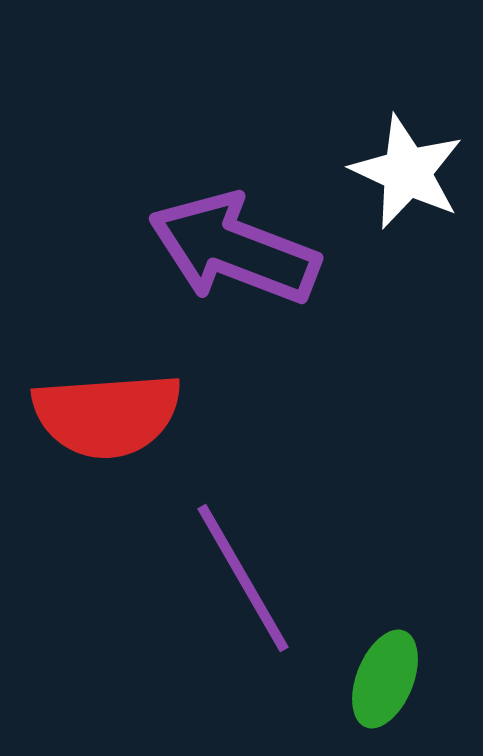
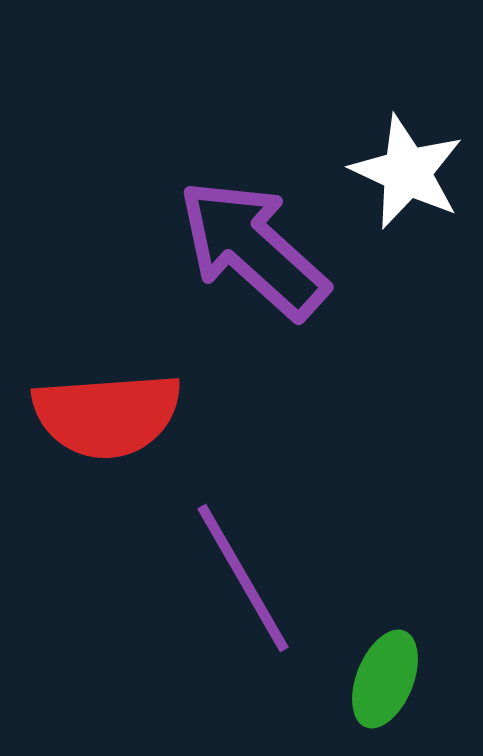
purple arrow: moved 19 px right; rotated 21 degrees clockwise
